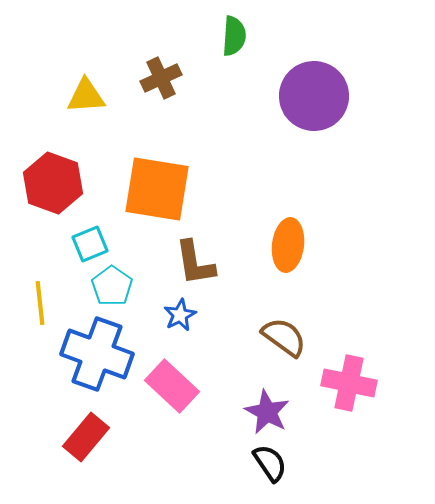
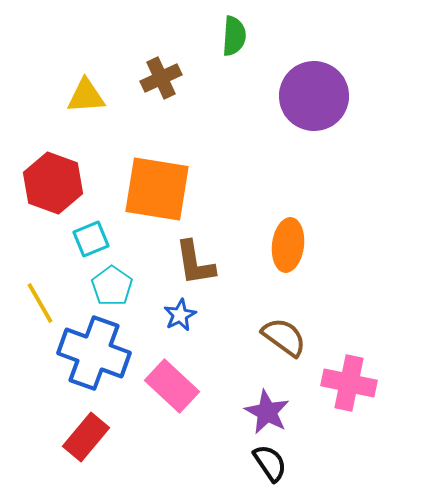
cyan square: moved 1 px right, 5 px up
yellow line: rotated 24 degrees counterclockwise
blue cross: moved 3 px left, 1 px up
